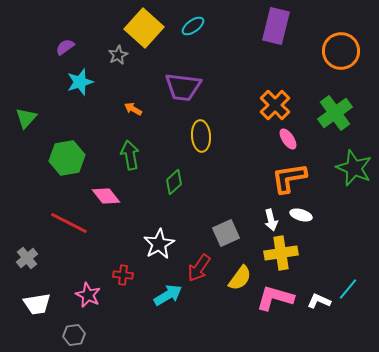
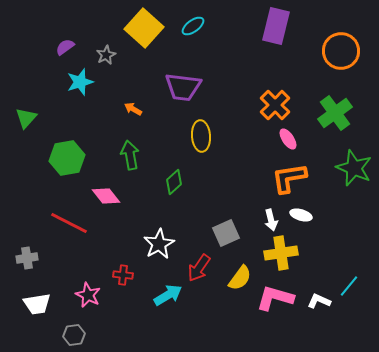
gray star: moved 12 px left
gray cross: rotated 30 degrees clockwise
cyan line: moved 1 px right, 3 px up
